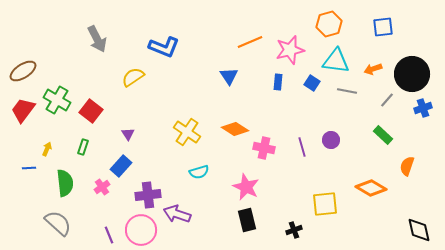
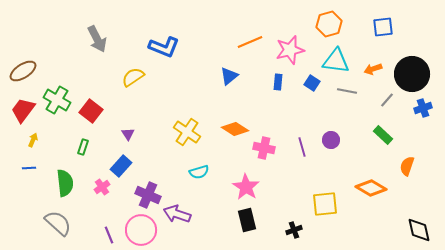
blue triangle at (229, 76): rotated 24 degrees clockwise
yellow arrow at (47, 149): moved 14 px left, 9 px up
pink star at (246, 187): rotated 8 degrees clockwise
purple cross at (148, 195): rotated 30 degrees clockwise
